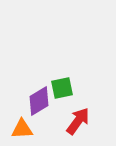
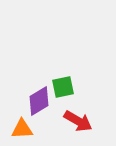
green square: moved 1 px right, 1 px up
red arrow: rotated 84 degrees clockwise
